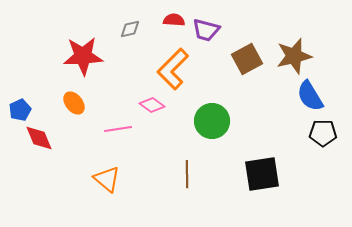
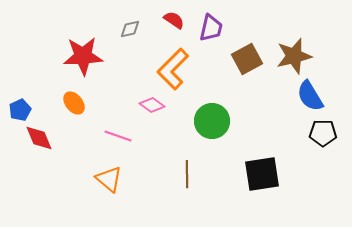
red semicircle: rotated 30 degrees clockwise
purple trapezoid: moved 5 px right, 2 px up; rotated 92 degrees counterclockwise
pink line: moved 7 px down; rotated 28 degrees clockwise
orange triangle: moved 2 px right
